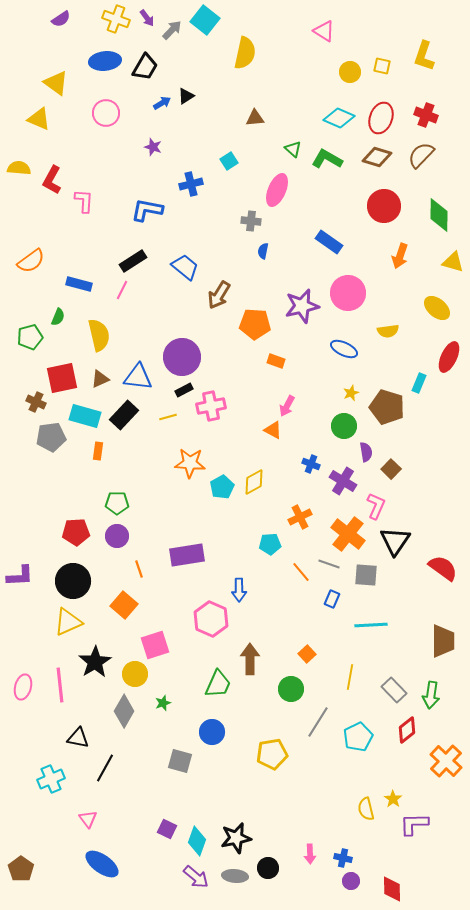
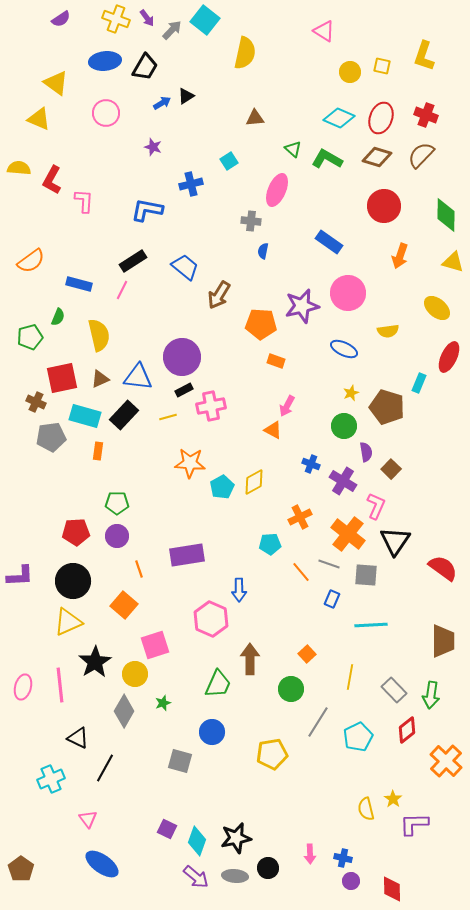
green diamond at (439, 215): moved 7 px right
orange pentagon at (255, 324): moved 6 px right
black triangle at (78, 738): rotated 15 degrees clockwise
